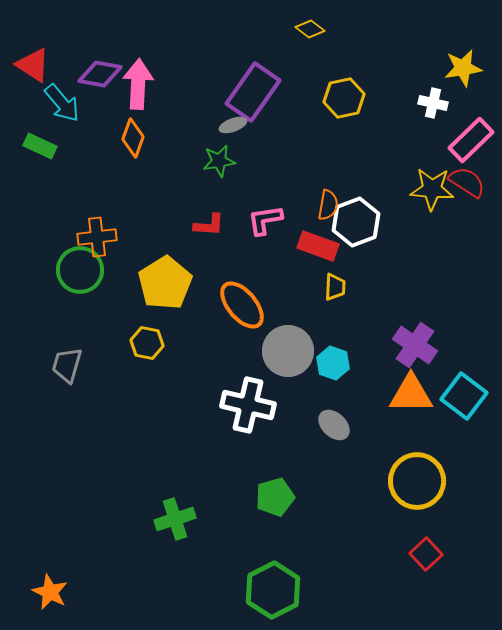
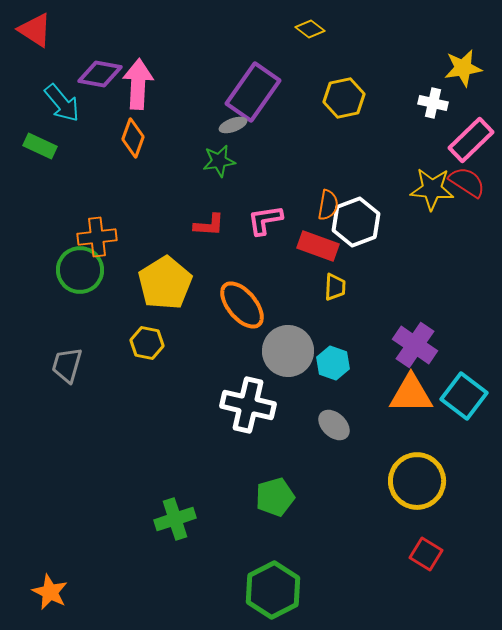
red triangle at (33, 65): moved 2 px right, 35 px up
red square at (426, 554): rotated 16 degrees counterclockwise
